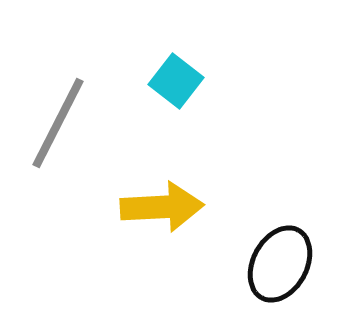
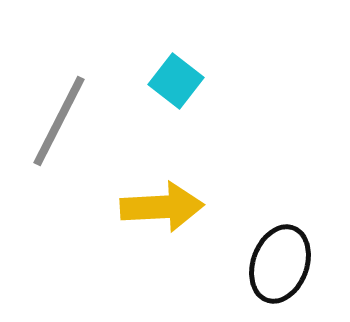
gray line: moved 1 px right, 2 px up
black ellipse: rotated 8 degrees counterclockwise
